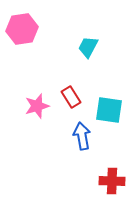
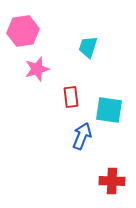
pink hexagon: moved 1 px right, 2 px down
cyan trapezoid: rotated 10 degrees counterclockwise
red rectangle: rotated 25 degrees clockwise
pink star: moved 37 px up
blue arrow: rotated 32 degrees clockwise
